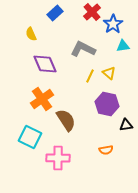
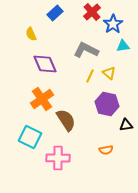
gray L-shape: moved 3 px right, 1 px down
